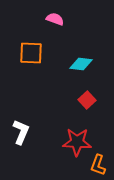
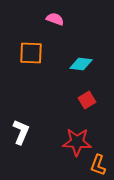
red square: rotated 12 degrees clockwise
